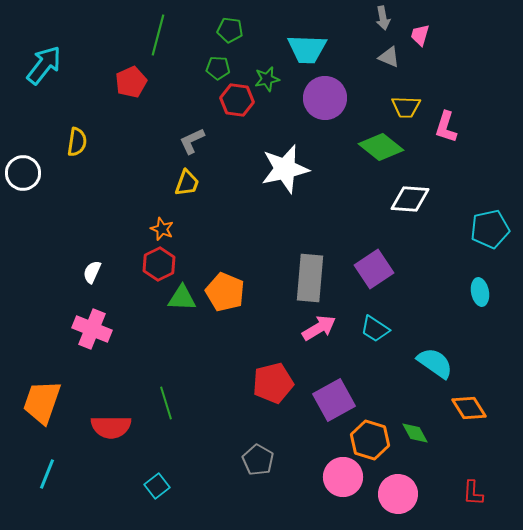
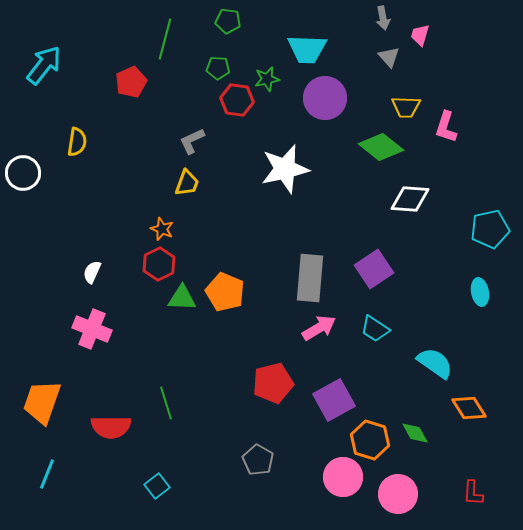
green pentagon at (230, 30): moved 2 px left, 9 px up
green line at (158, 35): moved 7 px right, 4 px down
gray triangle at (389, 57): rotated 25 degrees clockwise
